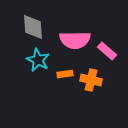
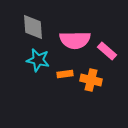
cyan star: rotated 15 degrees counterclockwise
